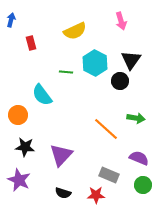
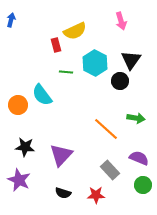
red rectangle: moved 25 px right, 2 px down
orange circle: moved 10 px up
gray rectangle: moved 1 px right, 5 px up; rotated 24 degrees clockwise
